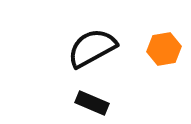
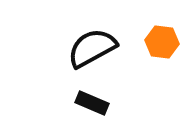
orange hexagon: moved 2 px left, 7 px up; rotated 16 degrees clockwise
